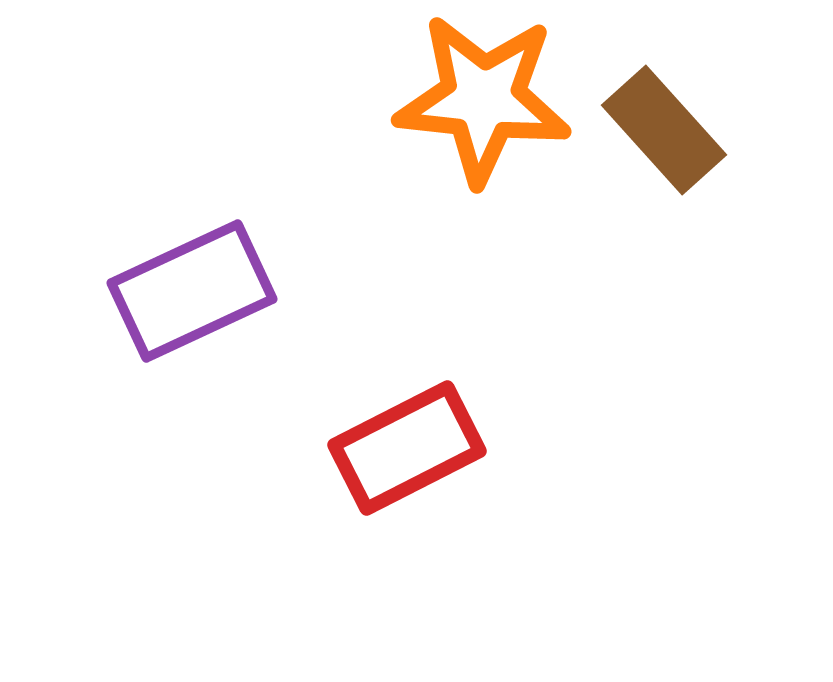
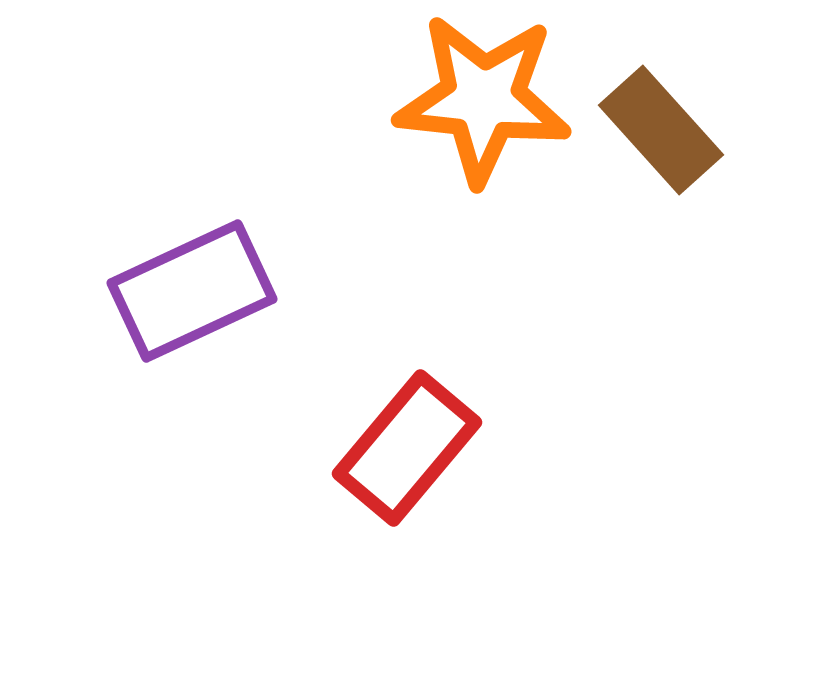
brown rectangle: moved 3 px left
red rectangle: rotated 23 degrees counterclockwise
